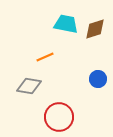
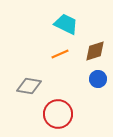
cyan trapezoid: rotated 15 degrees clockwise
brown diamond: moved 22 px down
orange line: moved 15 px right, 3 px up
red circle: moved 1 px left, 3 px up
